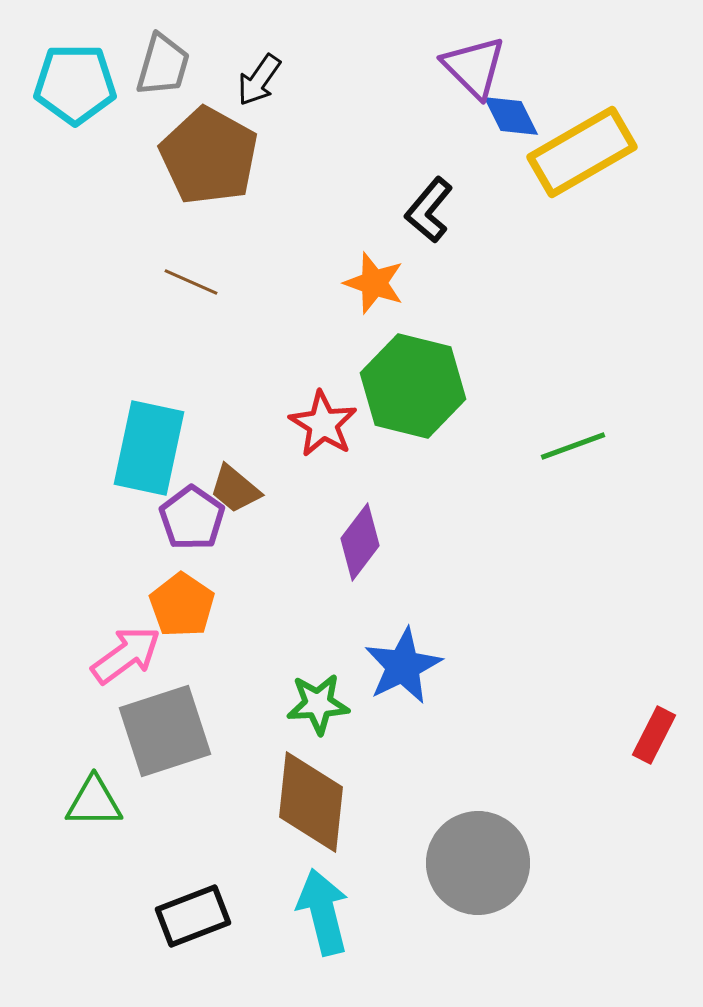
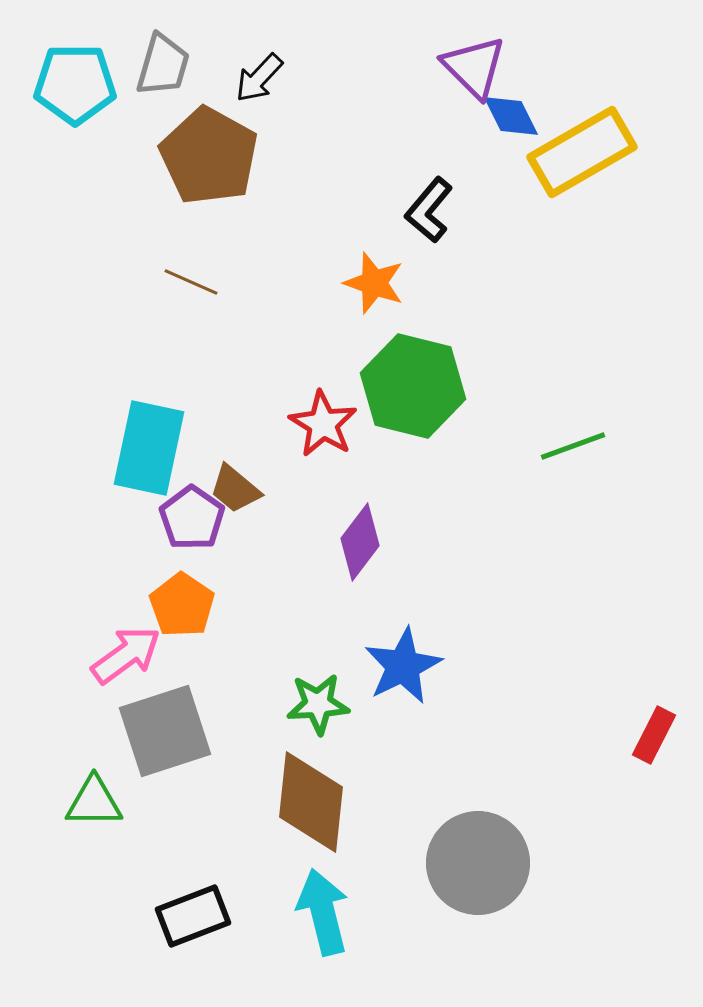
black arrow: moved 2 px up; rotated 8 degrees clockwise
